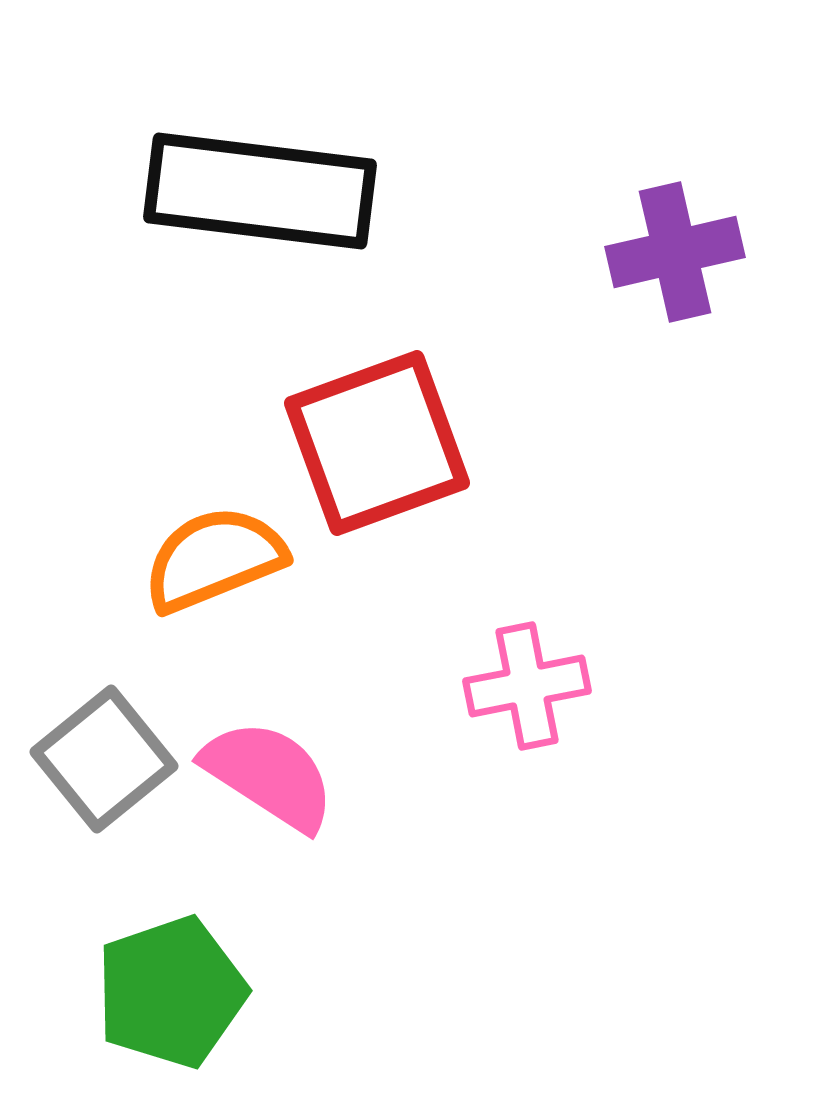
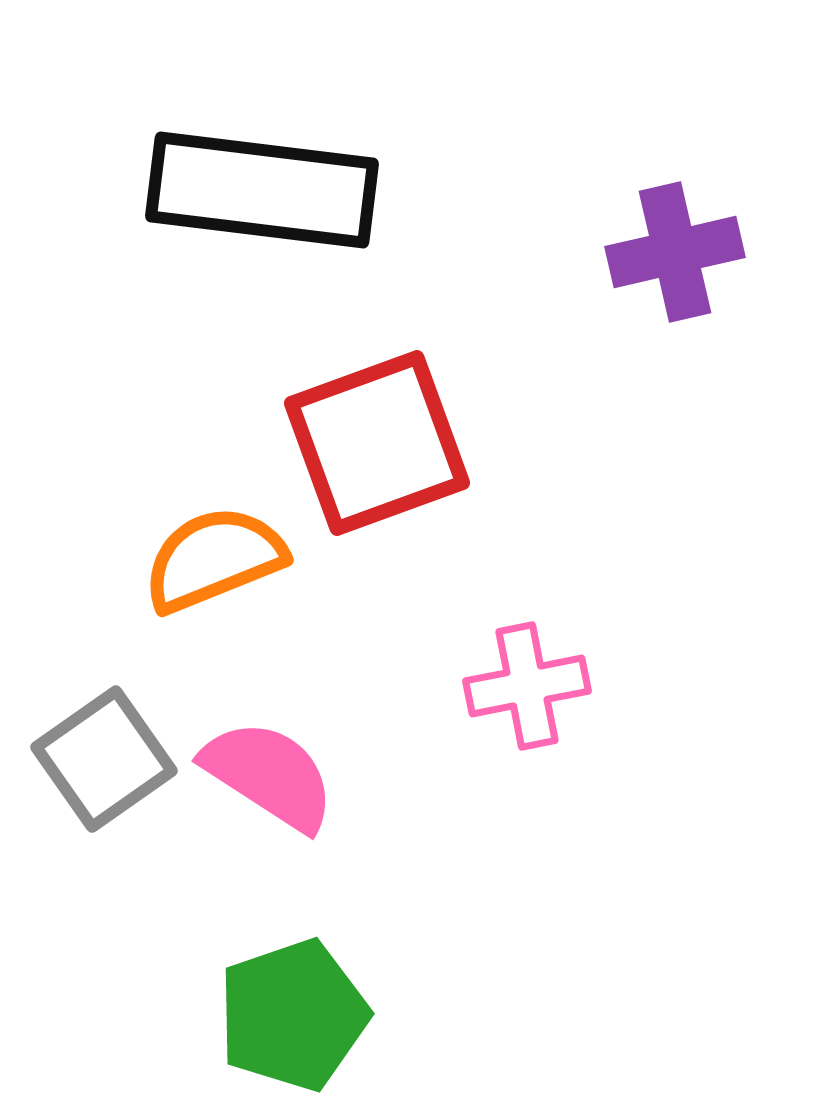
black rectangle: moved 2 px right, 1 px up
gray square: rotated 4 degrees clockwise
green pentagon: moved 122 px right, 23 px down
